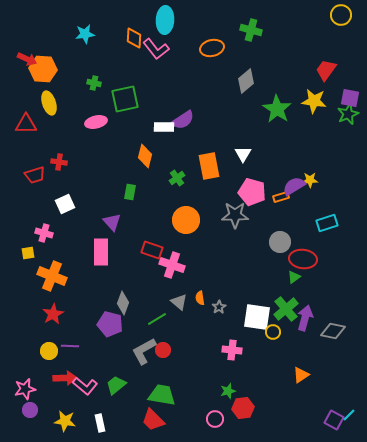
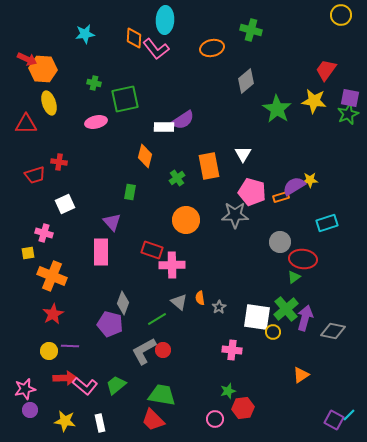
pink cross at (172, 265): rotated 20 degrees counterclockwise
